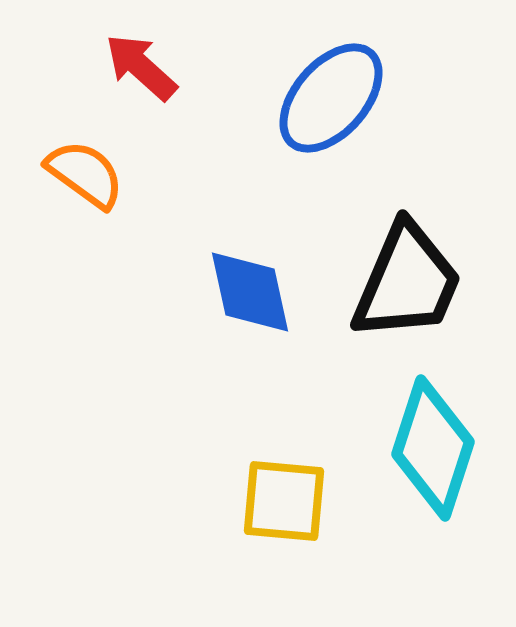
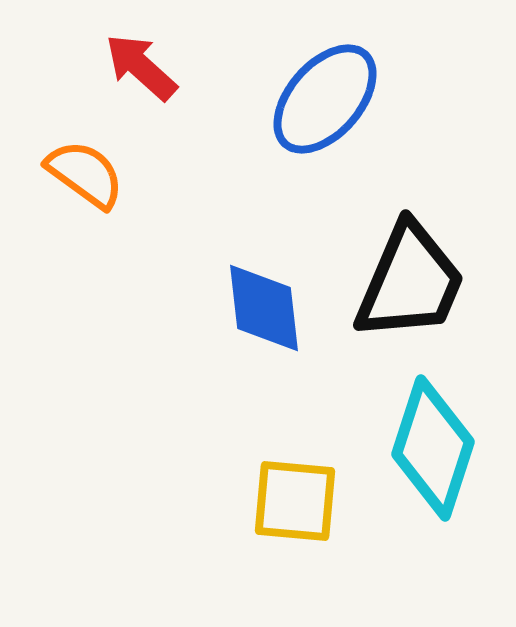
blue ellipse: moved 6 px left, 1 px down
black trapezoid: moved 3 px right
blue diamond: moved 14 px right, 16 px down; rotated 6 degrees clockwise
yellow square: moved 11 px right
